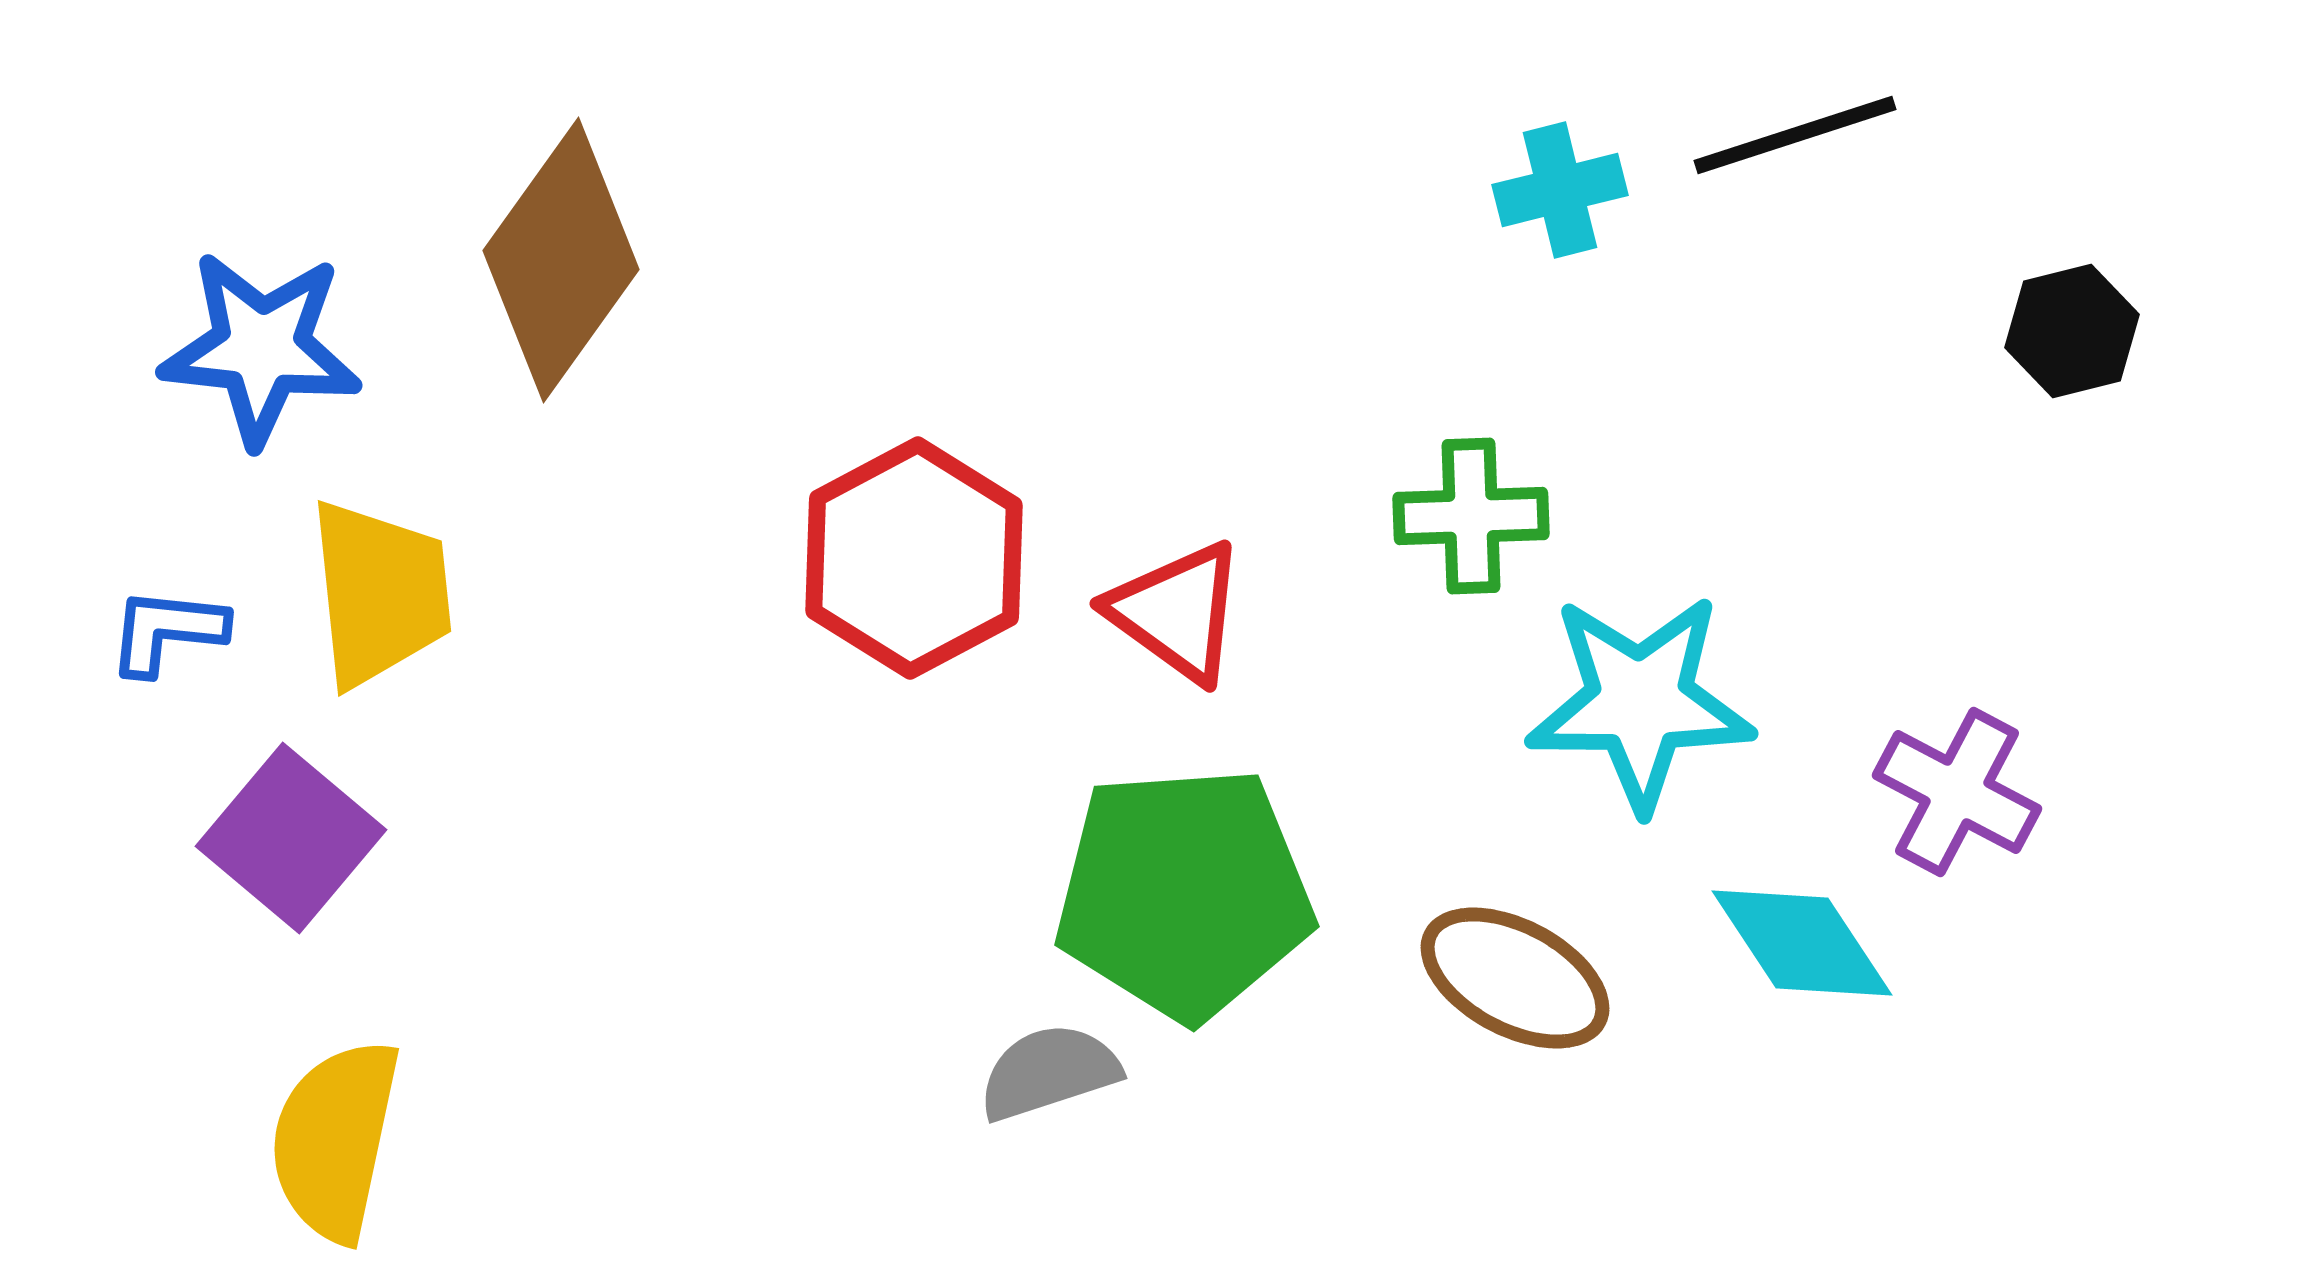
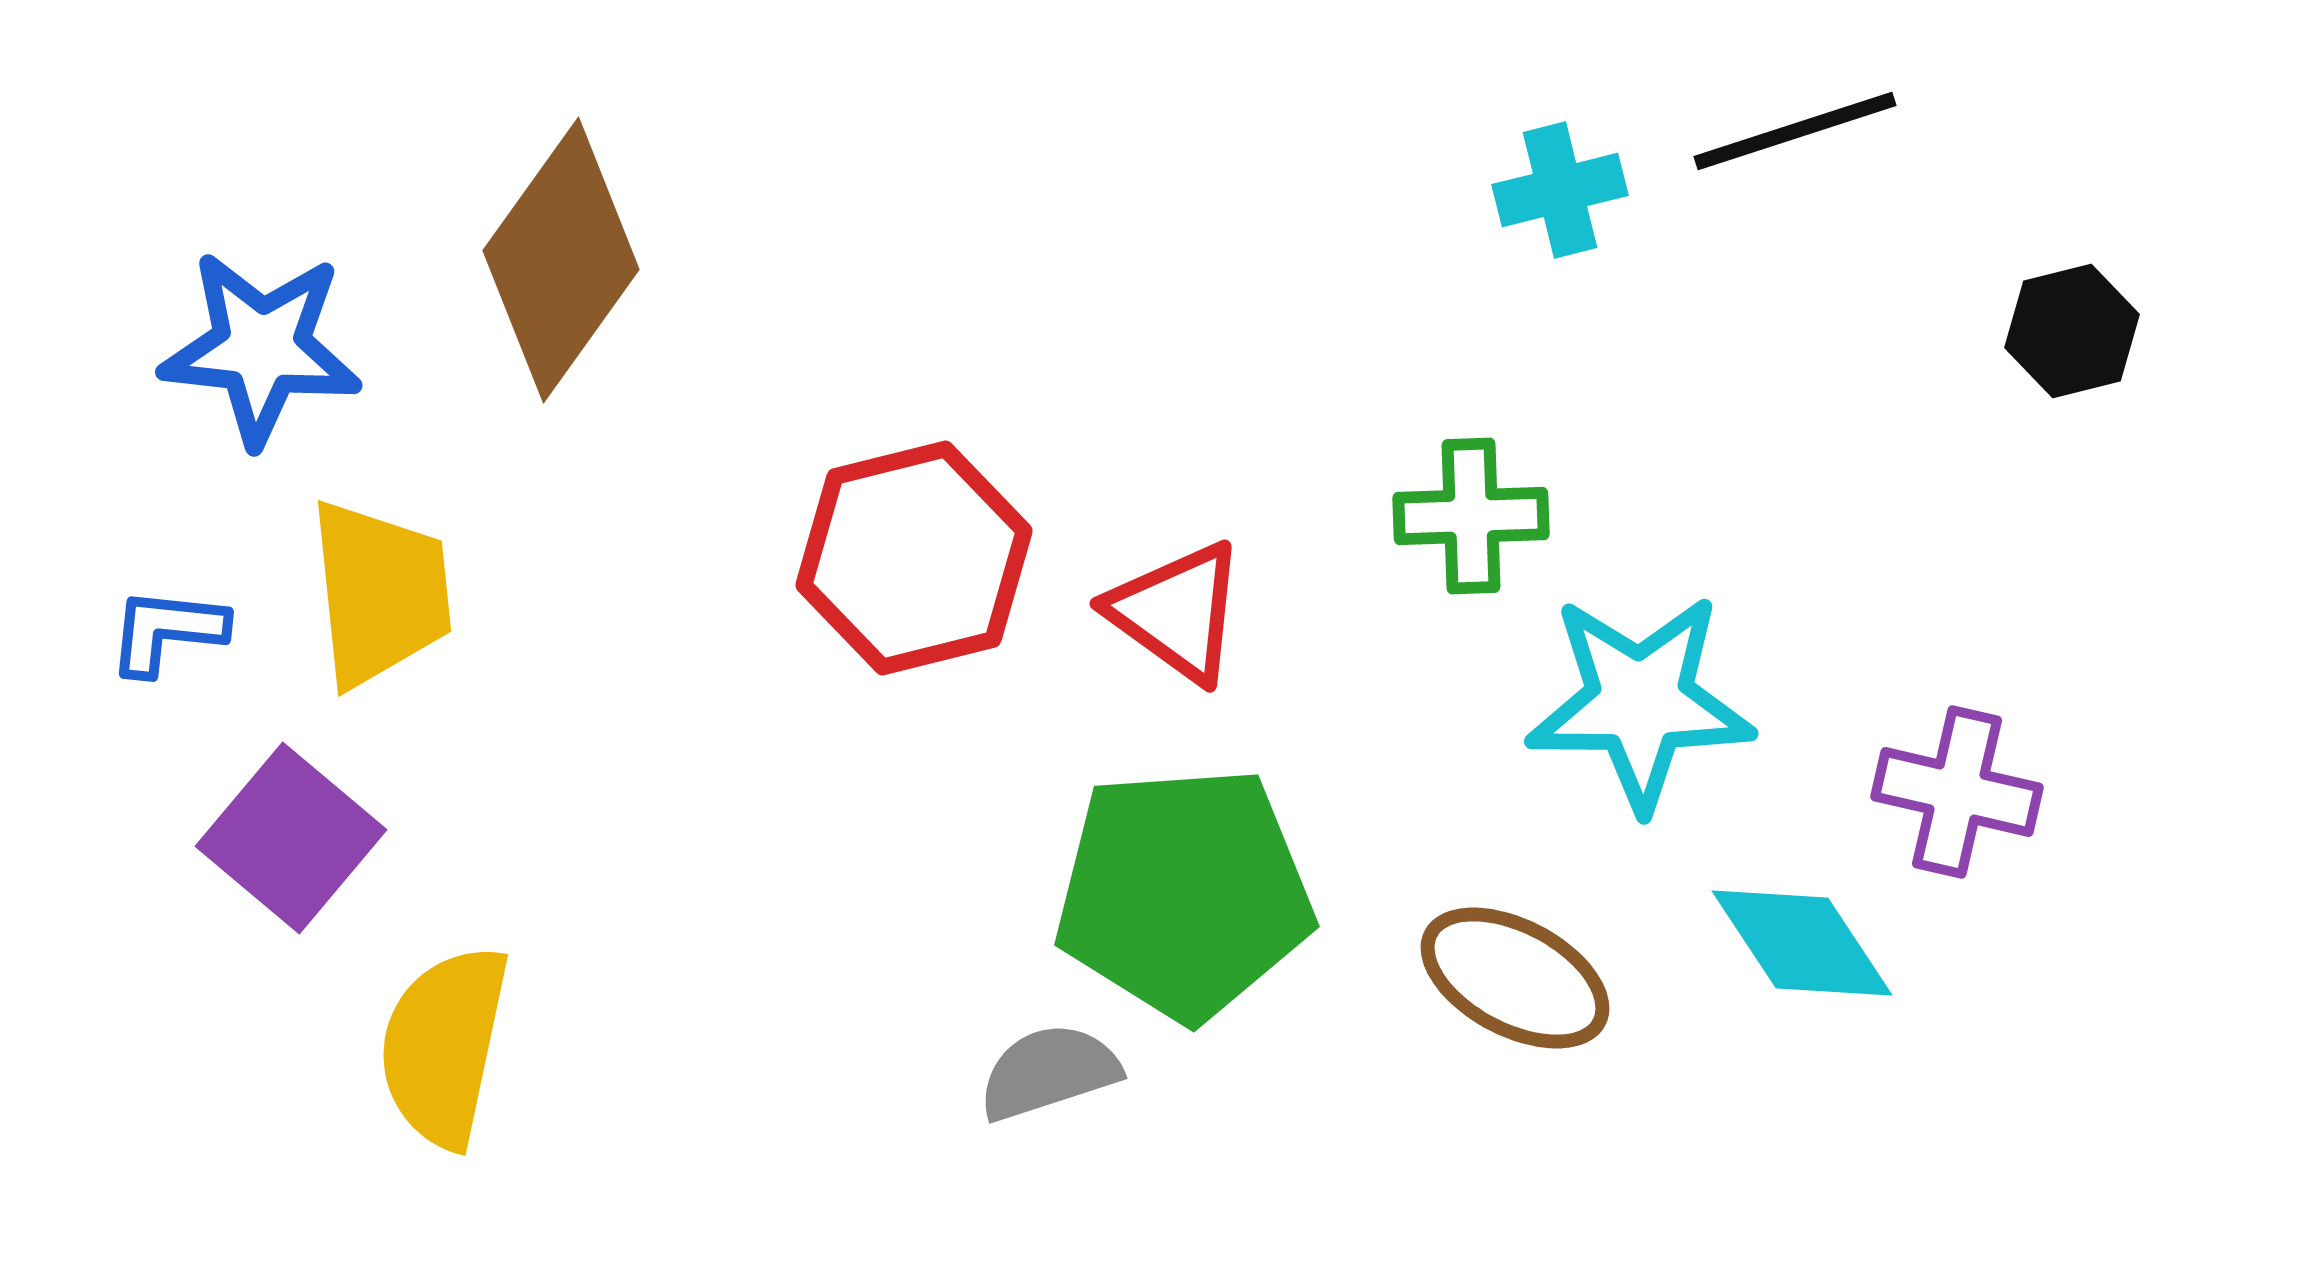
black line: moved 4 px up
red hexagon: rotated 14 degrees clockwise
purple cross: rotated 15 degrees counterclockwise
yellow semicircle: moved 109 px right, 94 px up
